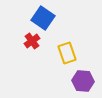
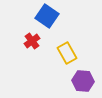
blue square: moved 4 px right, 2 px up
yellow rectangle: rotated 10 degrees counterclockwise
